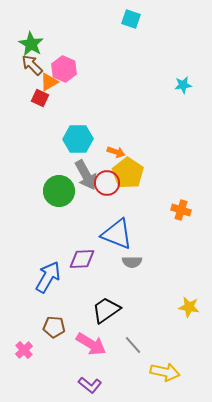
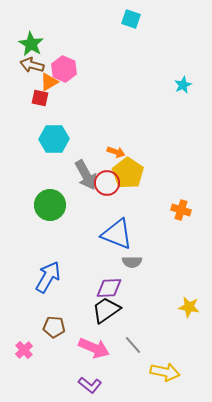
brown arrow: rotated 30 degrees counterclockwise
cyan star: rotated 18 degrees counterclockwise
red square: rotated 12 degrees counterclockwise
cyan hexagon: moved 24 px left
green circle: moved 9 px left, 14 px down
purple diamond: moved 27 px right, 29 px down
pink arrow: moved 3 px right, 4 px down; rotated 8 degrees counterclockwise
